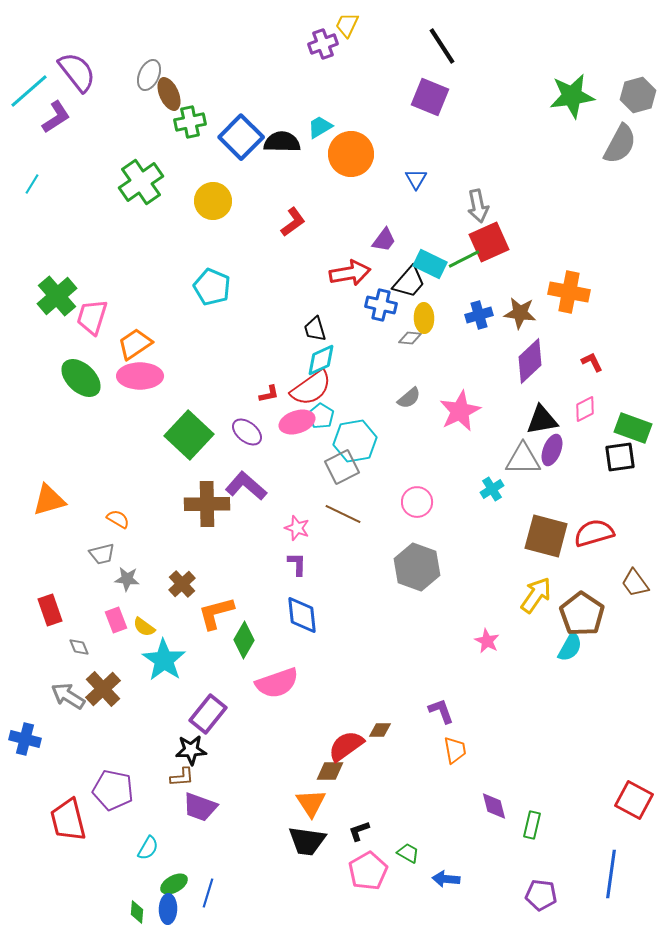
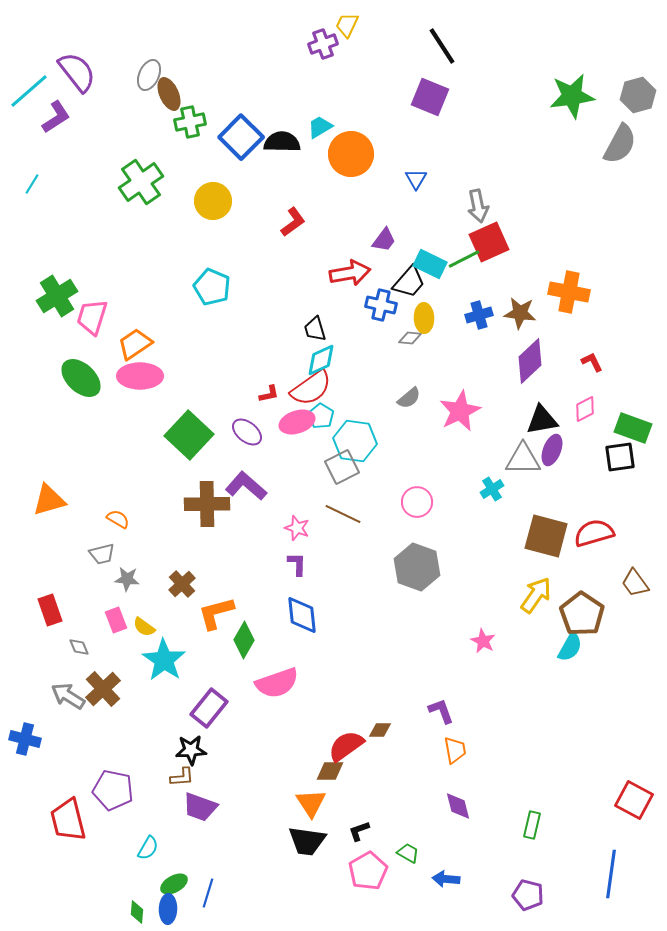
green cross at (57, 296): rotated 9 degrees clockwise
cyan hexagon at (355, 441): rotated 18 degrees clockwise
pink star at (487, 641): moved 4 px left
purple rectangle at (208, 714): moved 1 px right, 6 px up
purple diamond at (494, 806): moved 36 px left
purple pentagon at (541, 895): moved 13 px left; rotated 8 degrees clockwise
